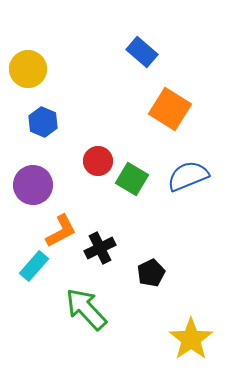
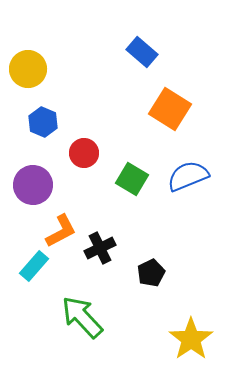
red circle: moved 14 px left, 8 px up
green arrow: moved 4 px left, 8 px down
